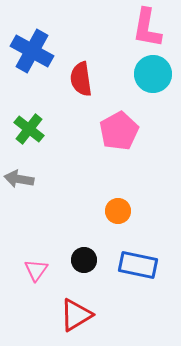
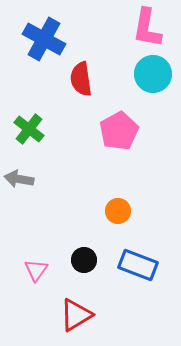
blue cross: moved 12 px right, 12 px up
blue rectangle: rotated 9 degrees clockwise
